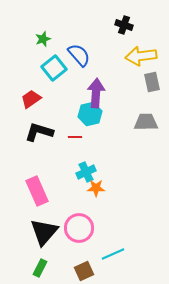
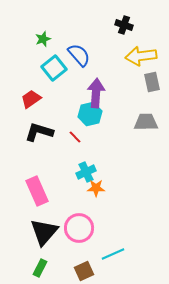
red line: rotated 48 degrees clockwise
